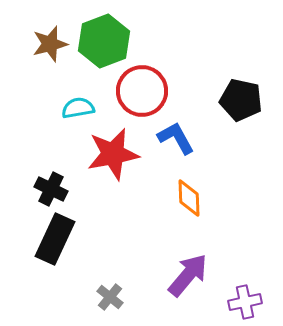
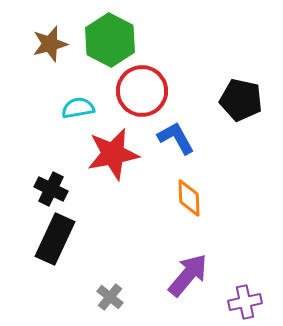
green hexagon: moved 6 px right, 1 px up; rotated 12 degrees counterclockwise
